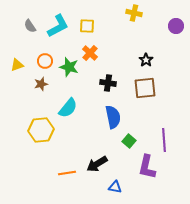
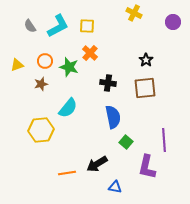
yellow cross: rotated 14 degrees clockwise
purple circle: moved 3 px left, 4 px up
green square: moved 3 px left, 1 px down
